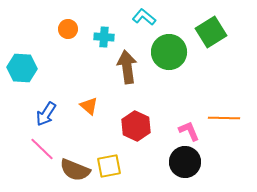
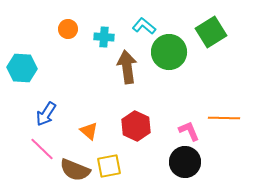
cyan L-shape: moved 9 px down
orange triangle: moved 25 px down
